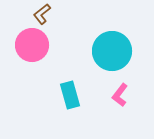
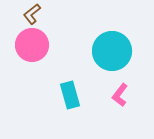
brown L-shape: moved 10 px left
